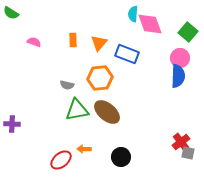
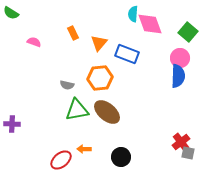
orange rectangle: moved 7 px up; rotated 24 degrees counterclockwise
